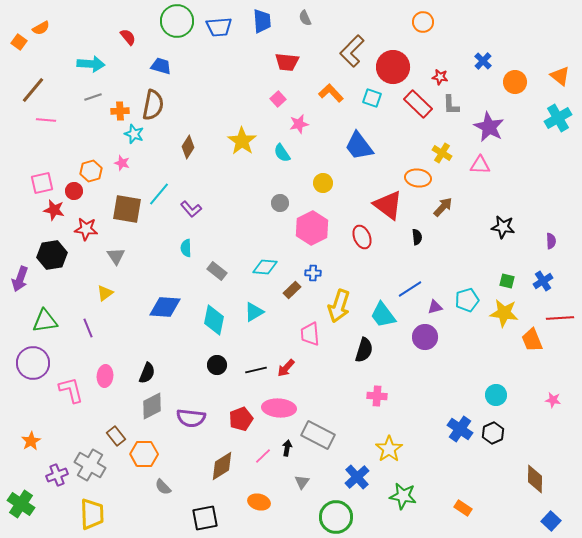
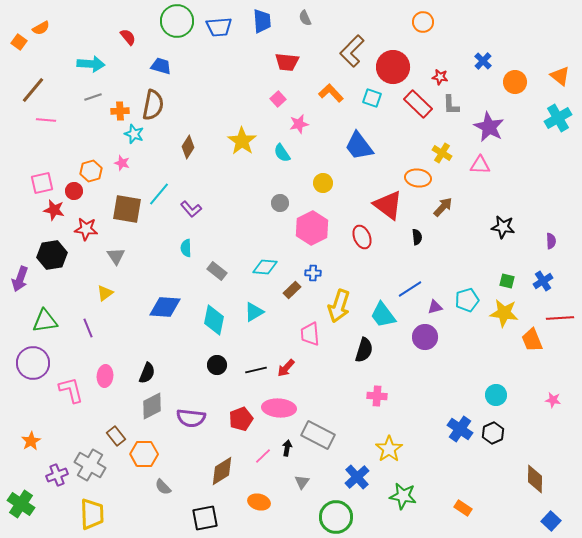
brown diamond at (222, 466): moved 5 px down
